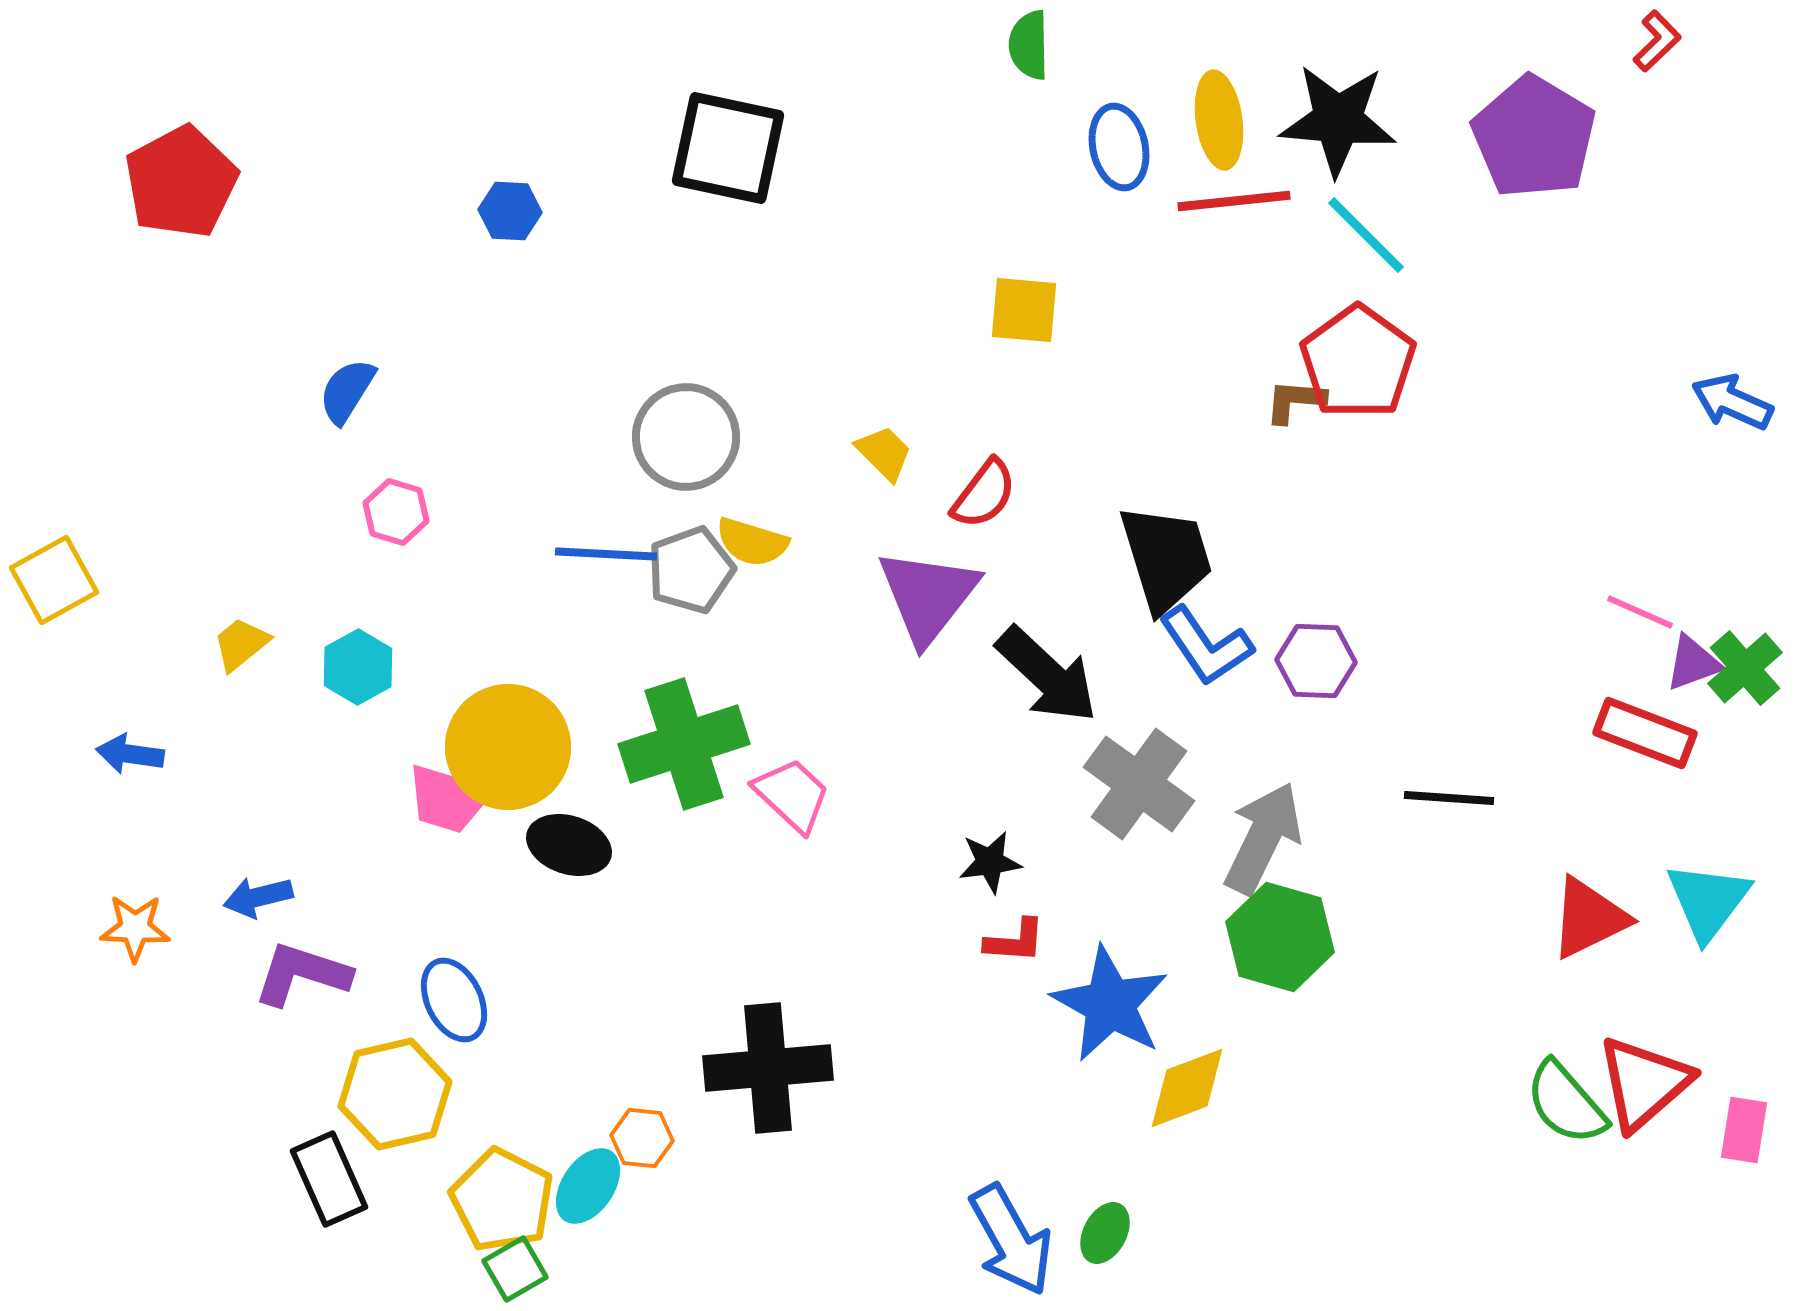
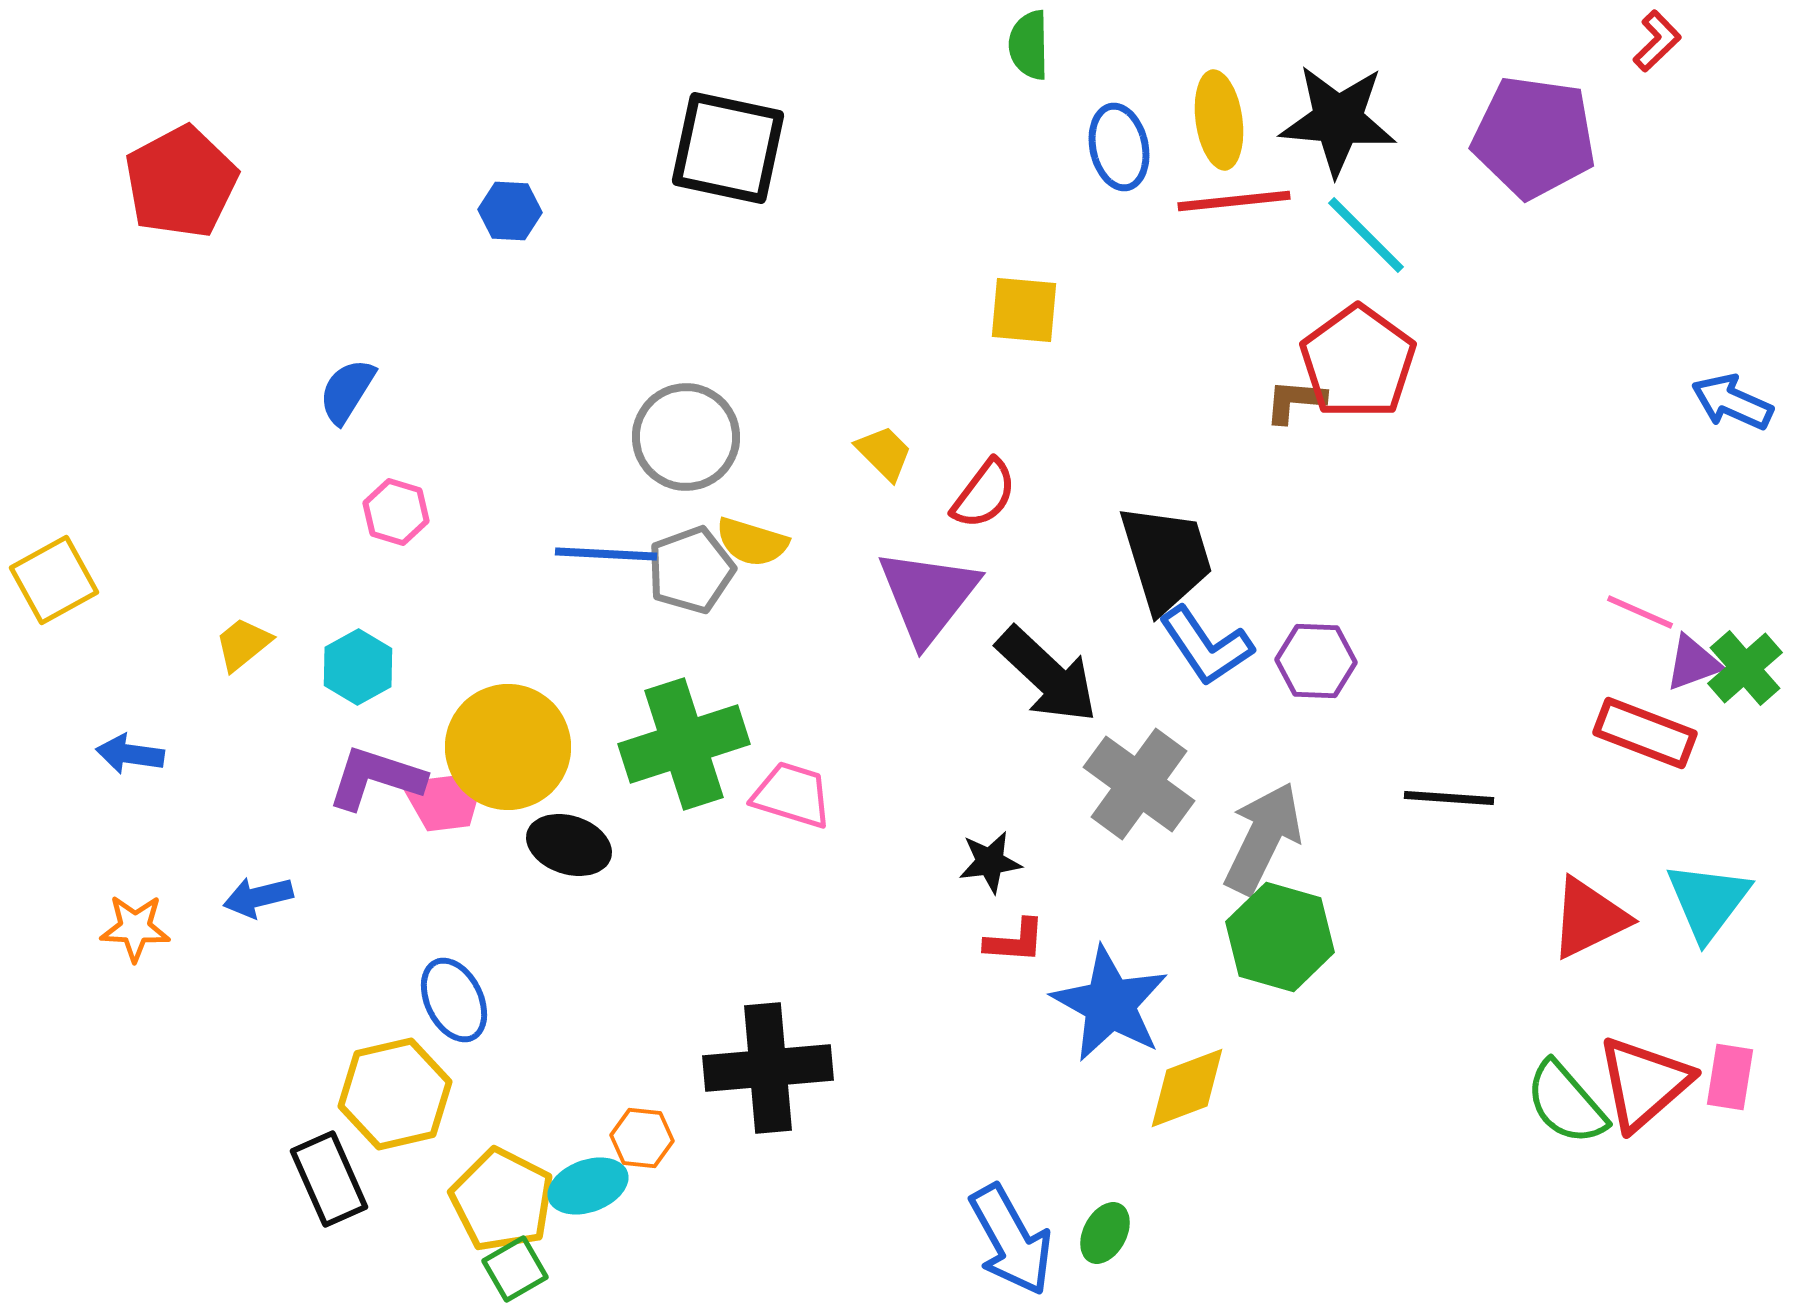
purple pentagon at (1534, 137): rotated 23 degrees counterclockwise
yellow trapezoid at (241, 644): moved 2 px right
pink trapezoid at (792, 795): rotated 26 degrees counterclockwise
pink trapezoid at (448, 799): moved 3 px left, 1 px down; rotated 24 degrees counterclockwise
purple L-shape at (302, 974): moved 74 px right, 196 px up
pink rectangle at (1744, 1130): moved 14 px left, 53 px up
cyan ellipse at (588, 1186): rotated 36 degrees clockwise
